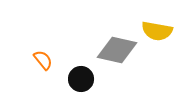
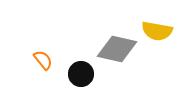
gray diamond: moved 1 px up
black circle: moved 5 px up
